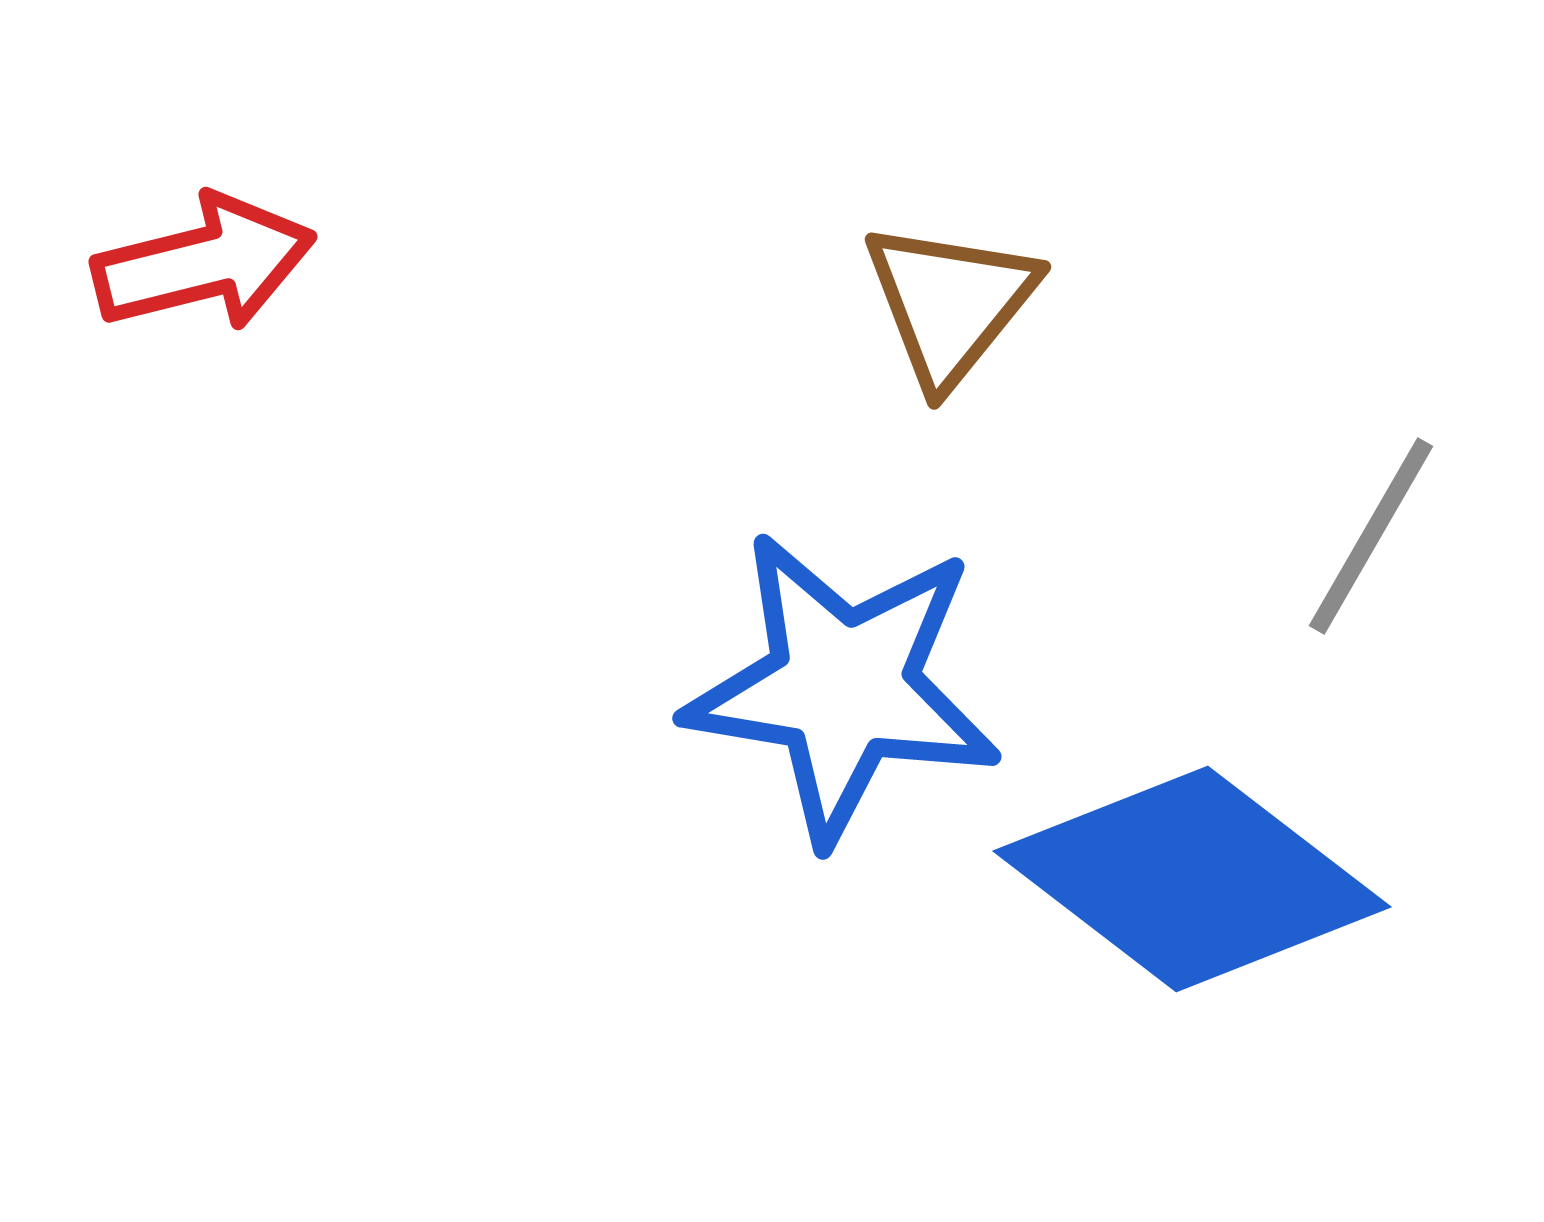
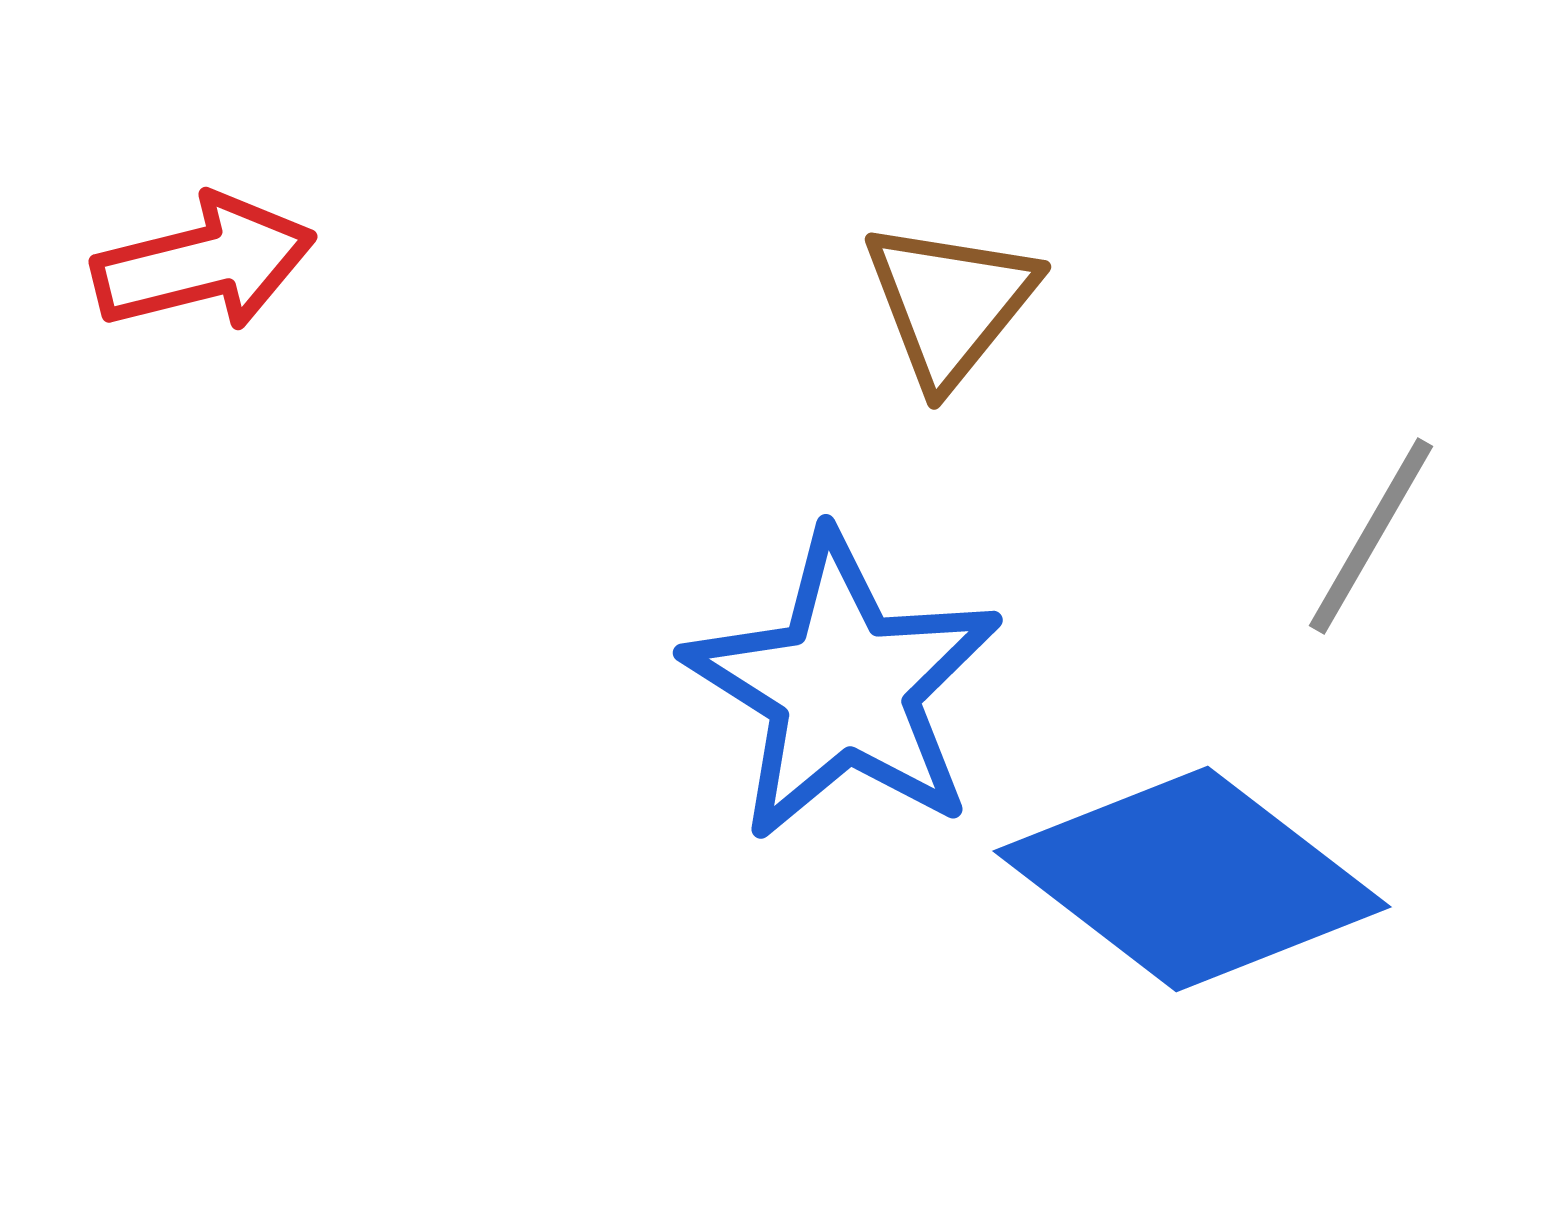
blue star: rotated 23 degrees clockwise
